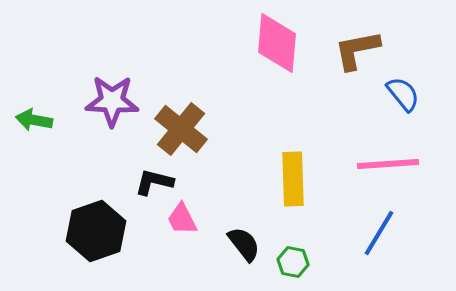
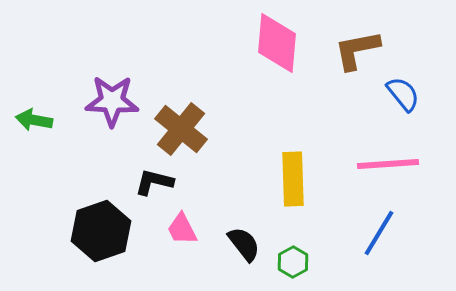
pink trapezoid: moved 10 px down
black hexagon: moved 5 px right
green hexagon: rotated 20 degrees clockwise
